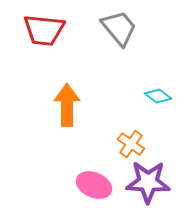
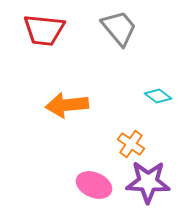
orange arrow: rotated 96 degrees counterclockwise
